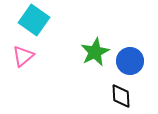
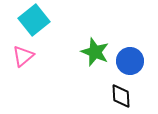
cyan square: rotated 16 degrees clockwise
green star: rotated 24 degrees counterclockwise
